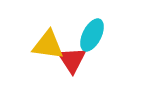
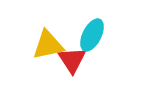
yellow triangle: rotated 20 degrees counterclockwise
